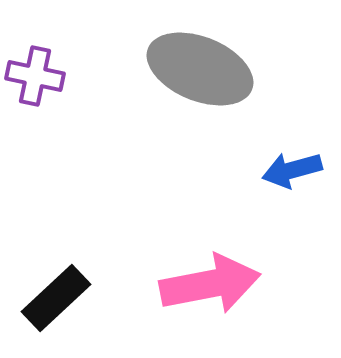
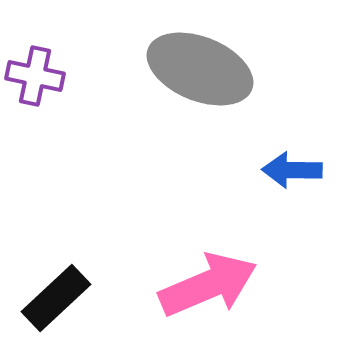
blue arrow: rotated 16 degrees clockwise
pink arrow: moved 2 px left, 1 px down; rotated 12 degrees counterclockwise
